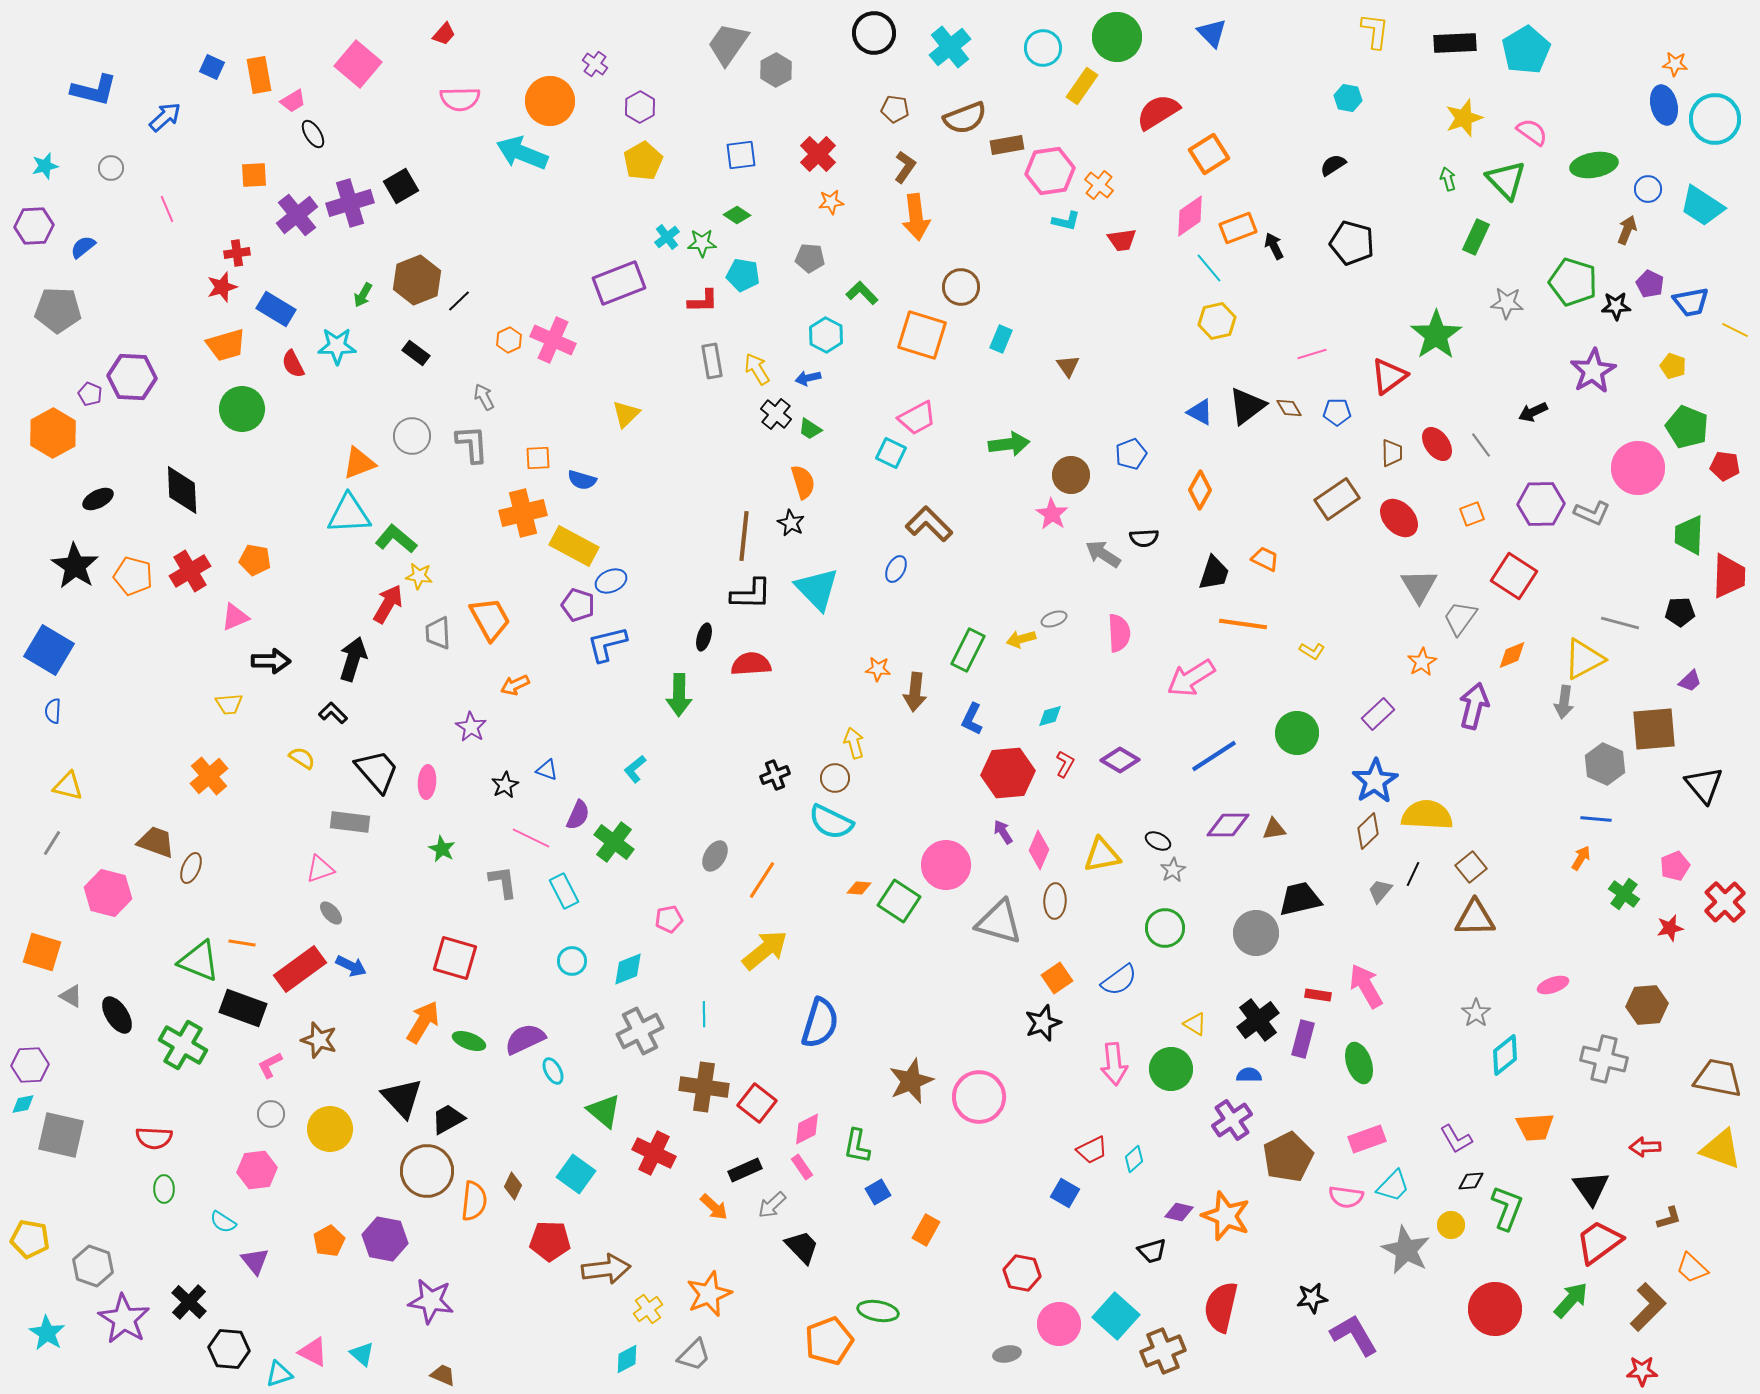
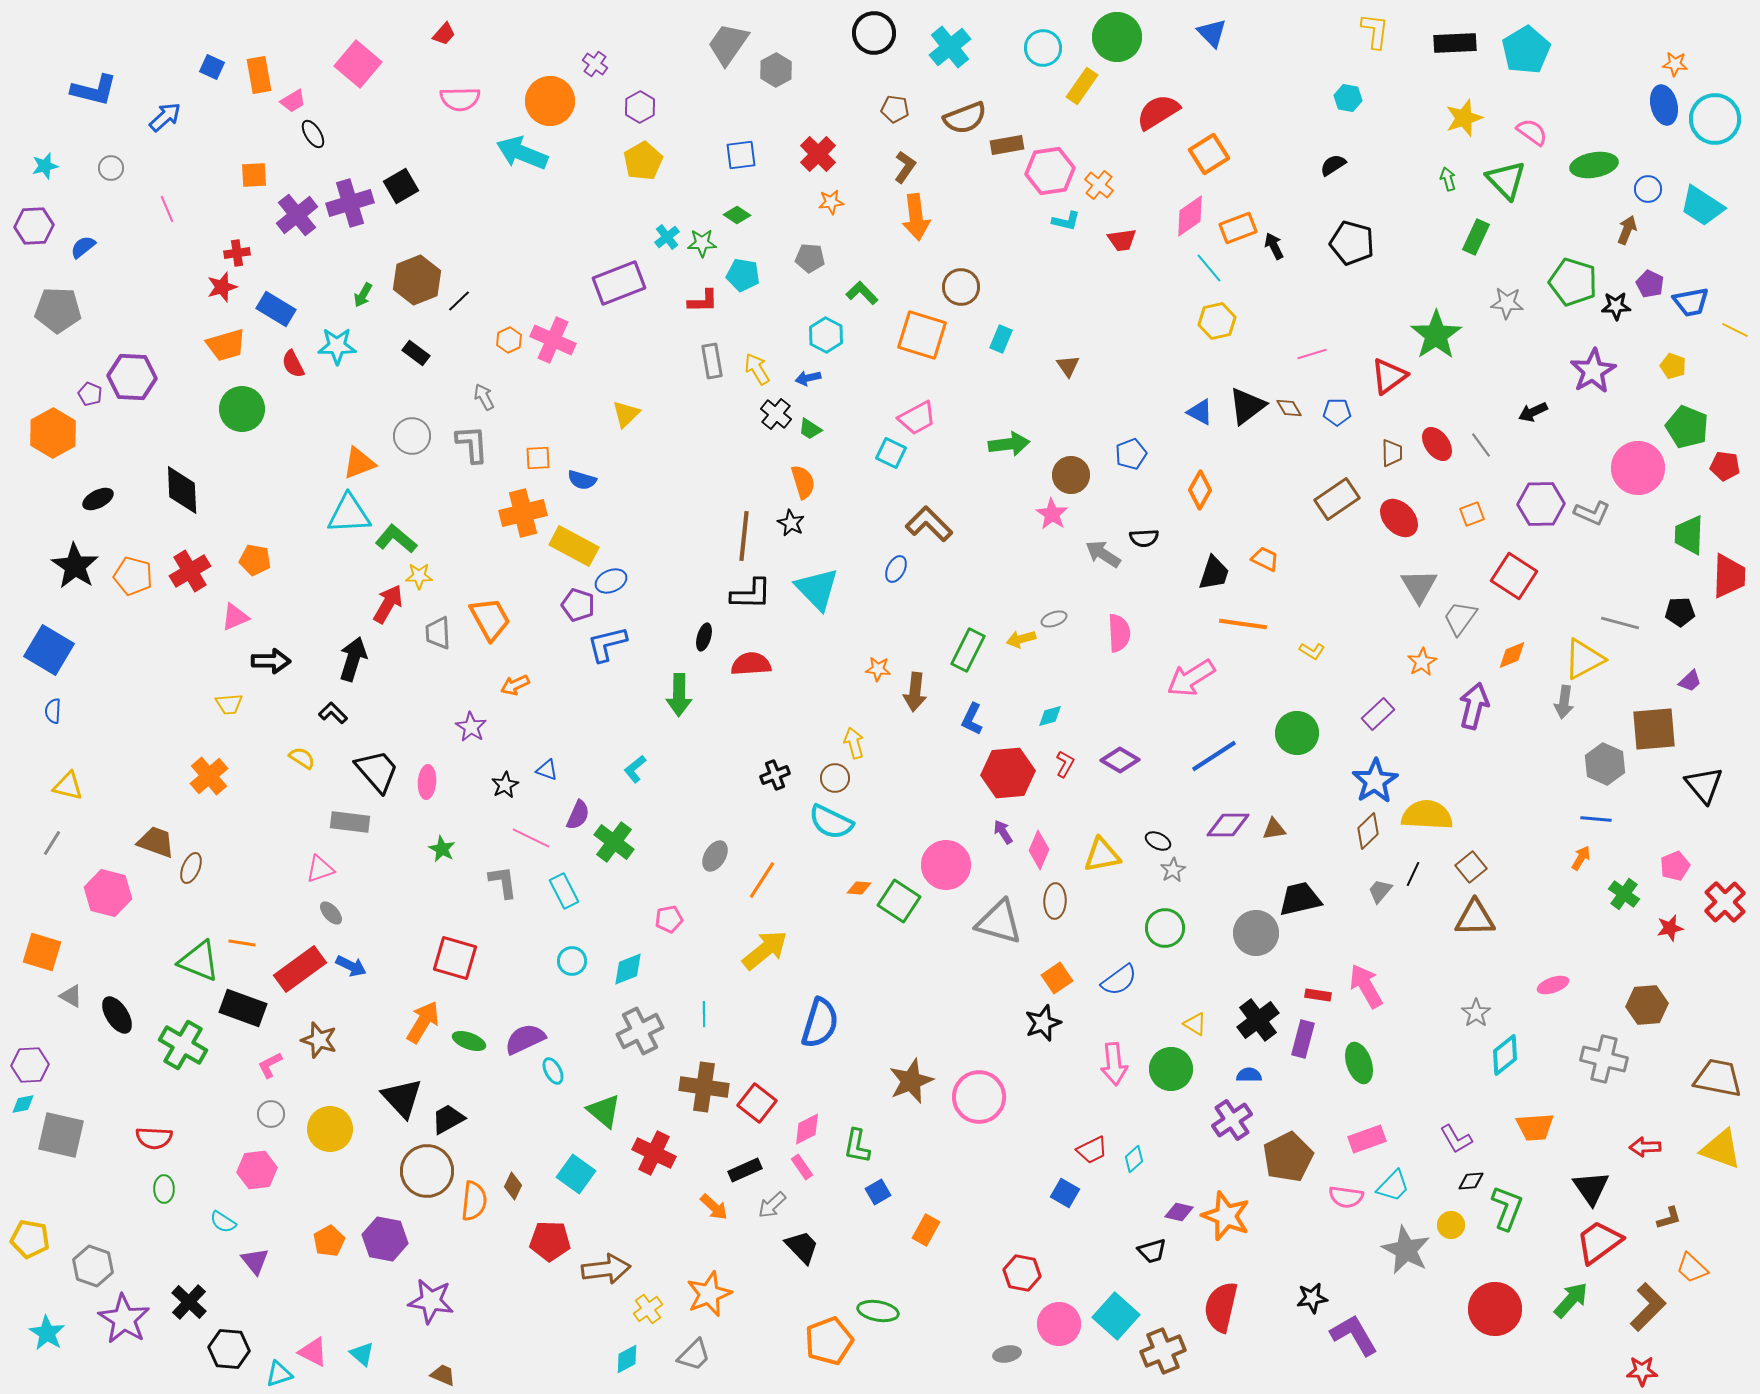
yellow star at (419, 576): rotated 8 degrees counterclockwise
